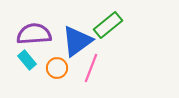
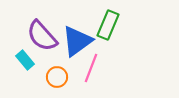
green rectangle: rotated 28 degrees counterclockwise
purple semicircle: moved 8 px right, 2 px down; rotated 128 degrees counterclockwise
cyan rectangle: moved 2 px left
orange circle: moved 9 px down
